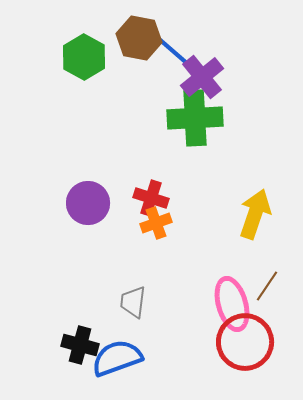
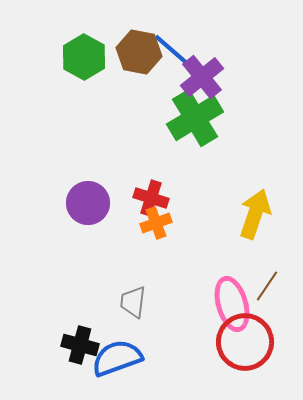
brown hexagon: moved 14 px down
green cross: rotated 28 degrees counterclockwise
